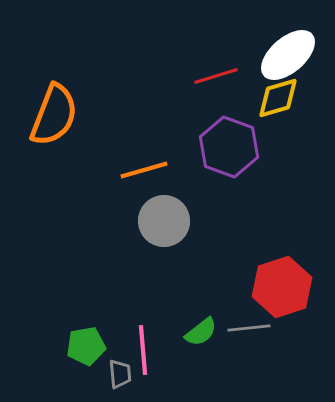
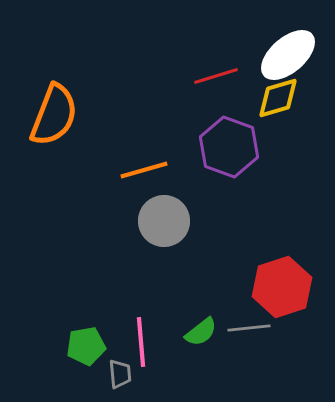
pink line: moved 2 px left, 8 px up
